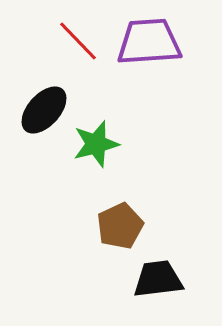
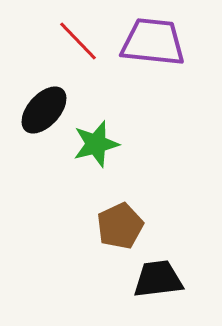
purple trapezoid: moved 4 px right; rotated 10 degrees clockwise
